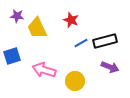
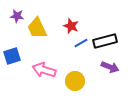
red star: moved 6 px down
